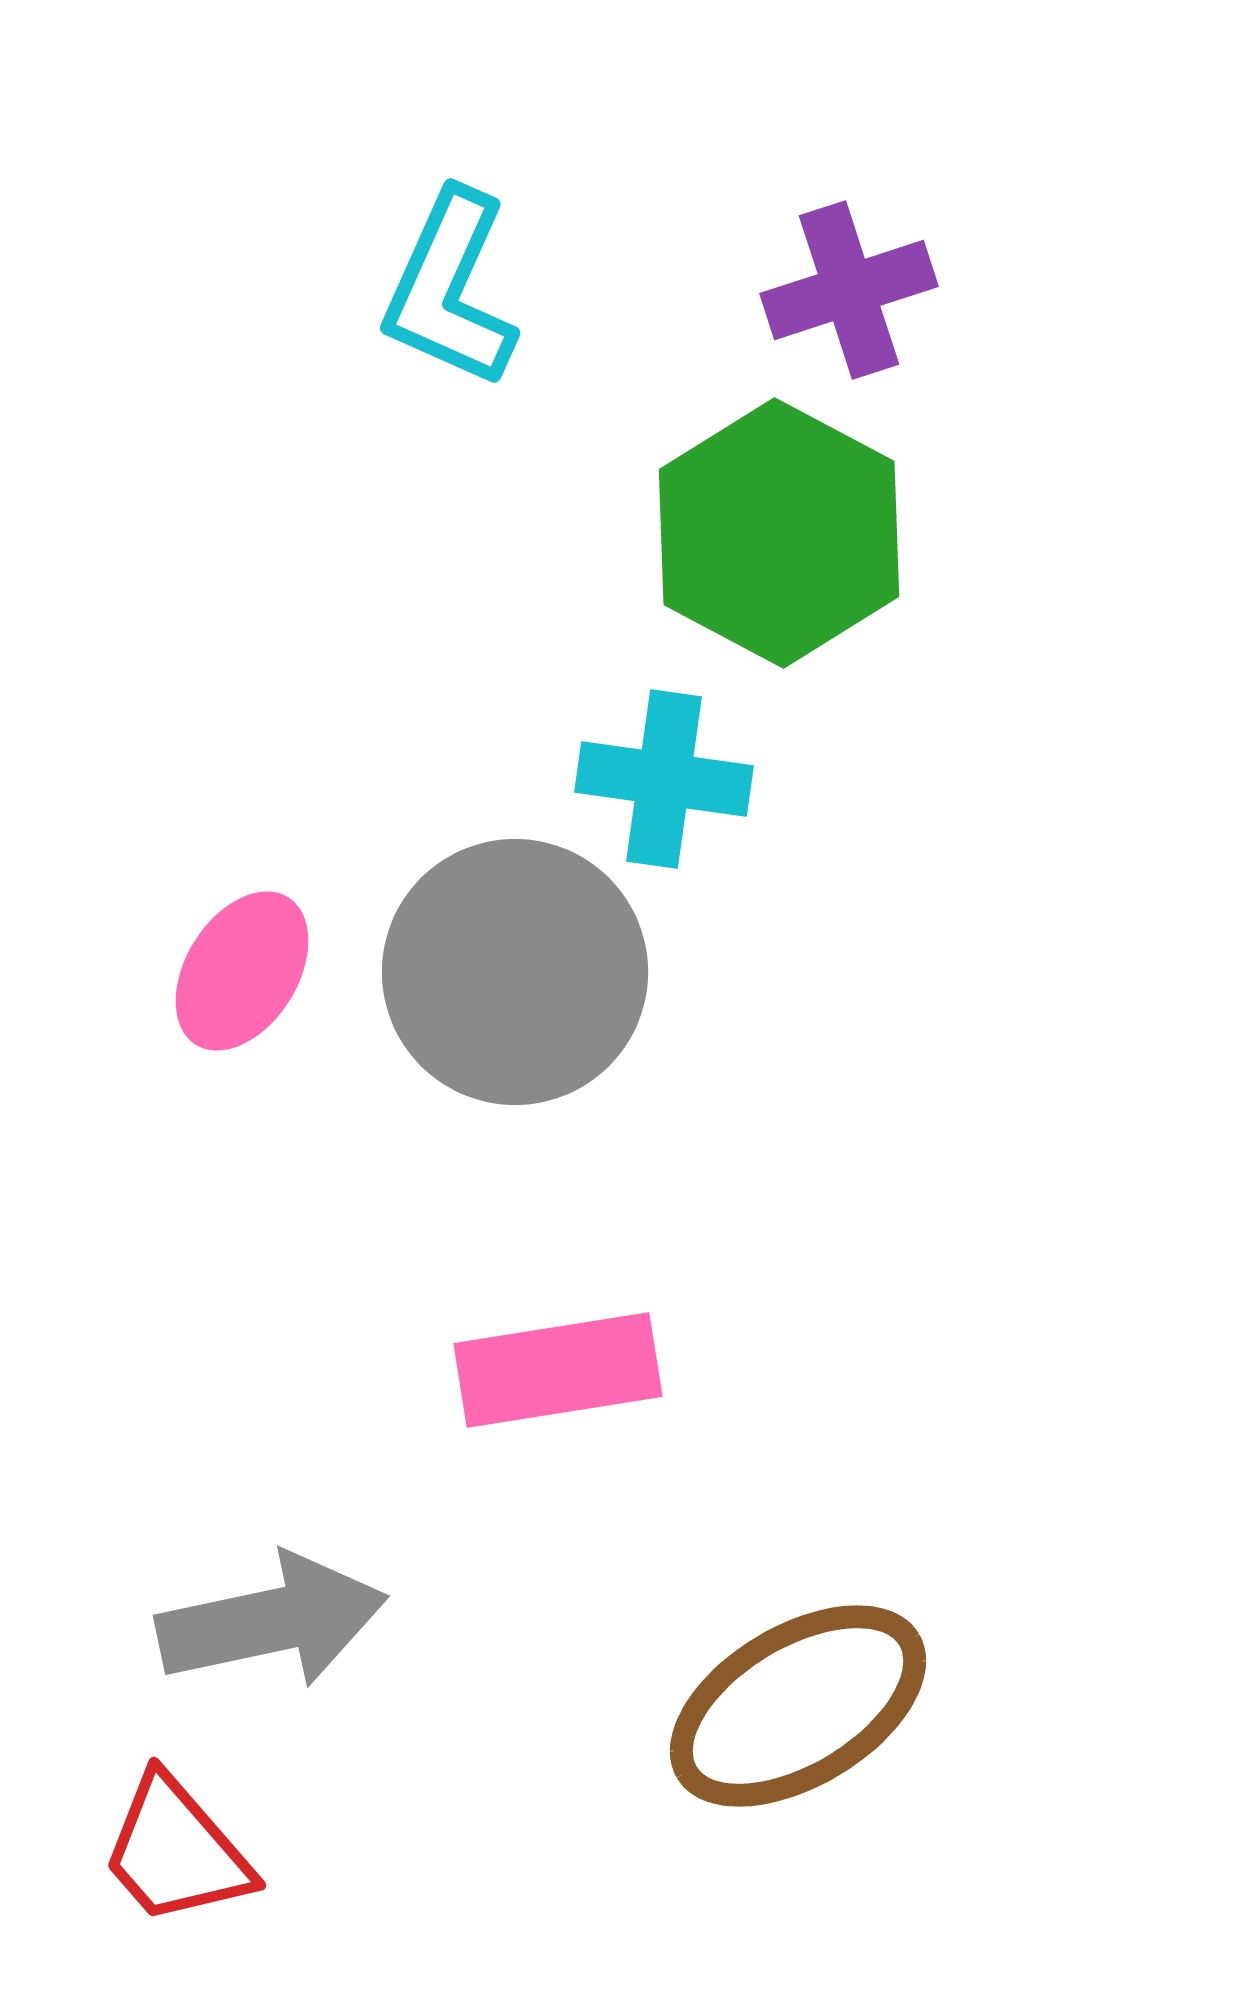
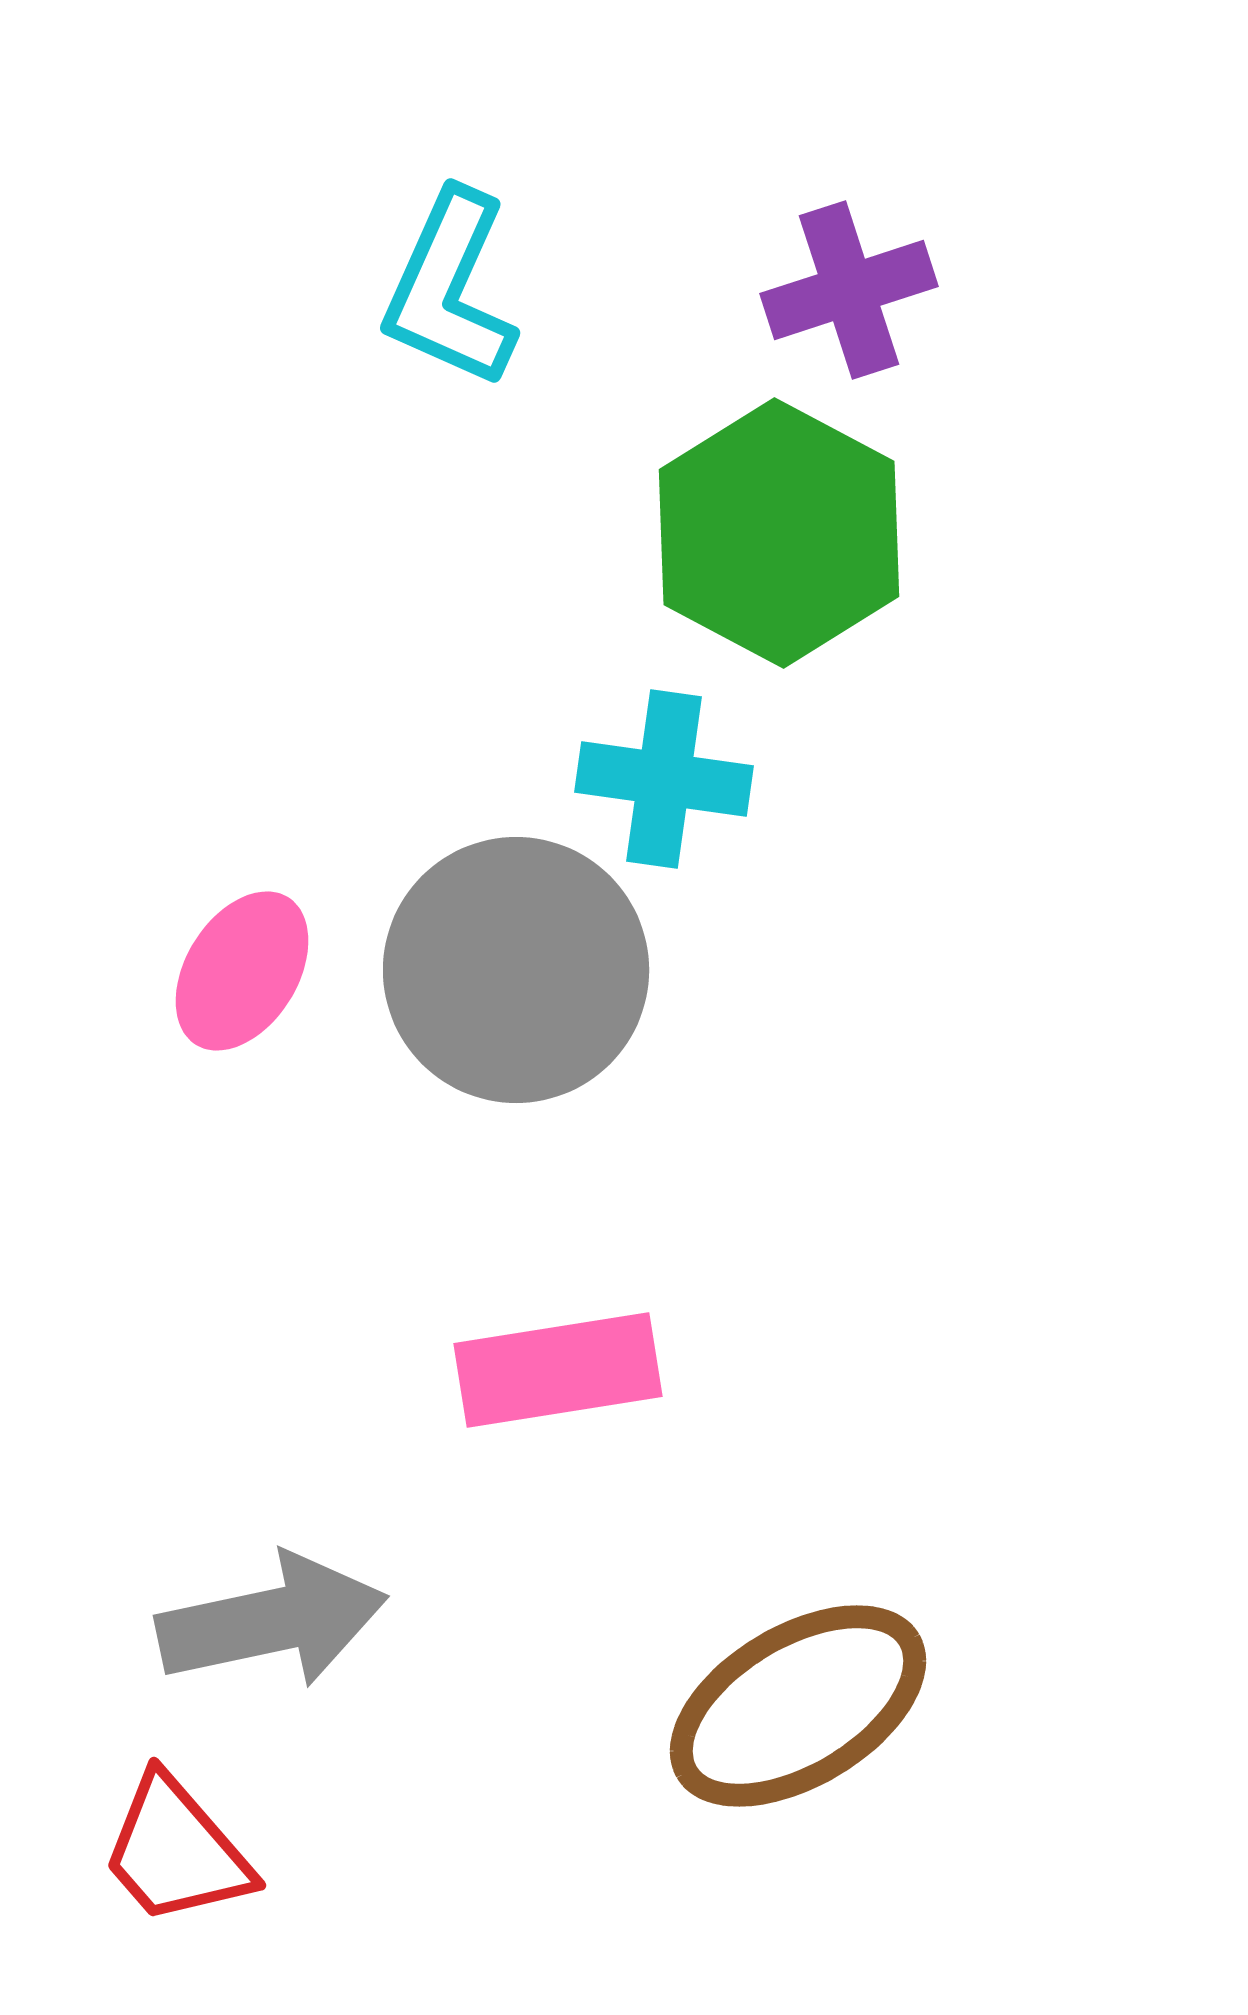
gray circle: moved 1 px right, 2 px up
